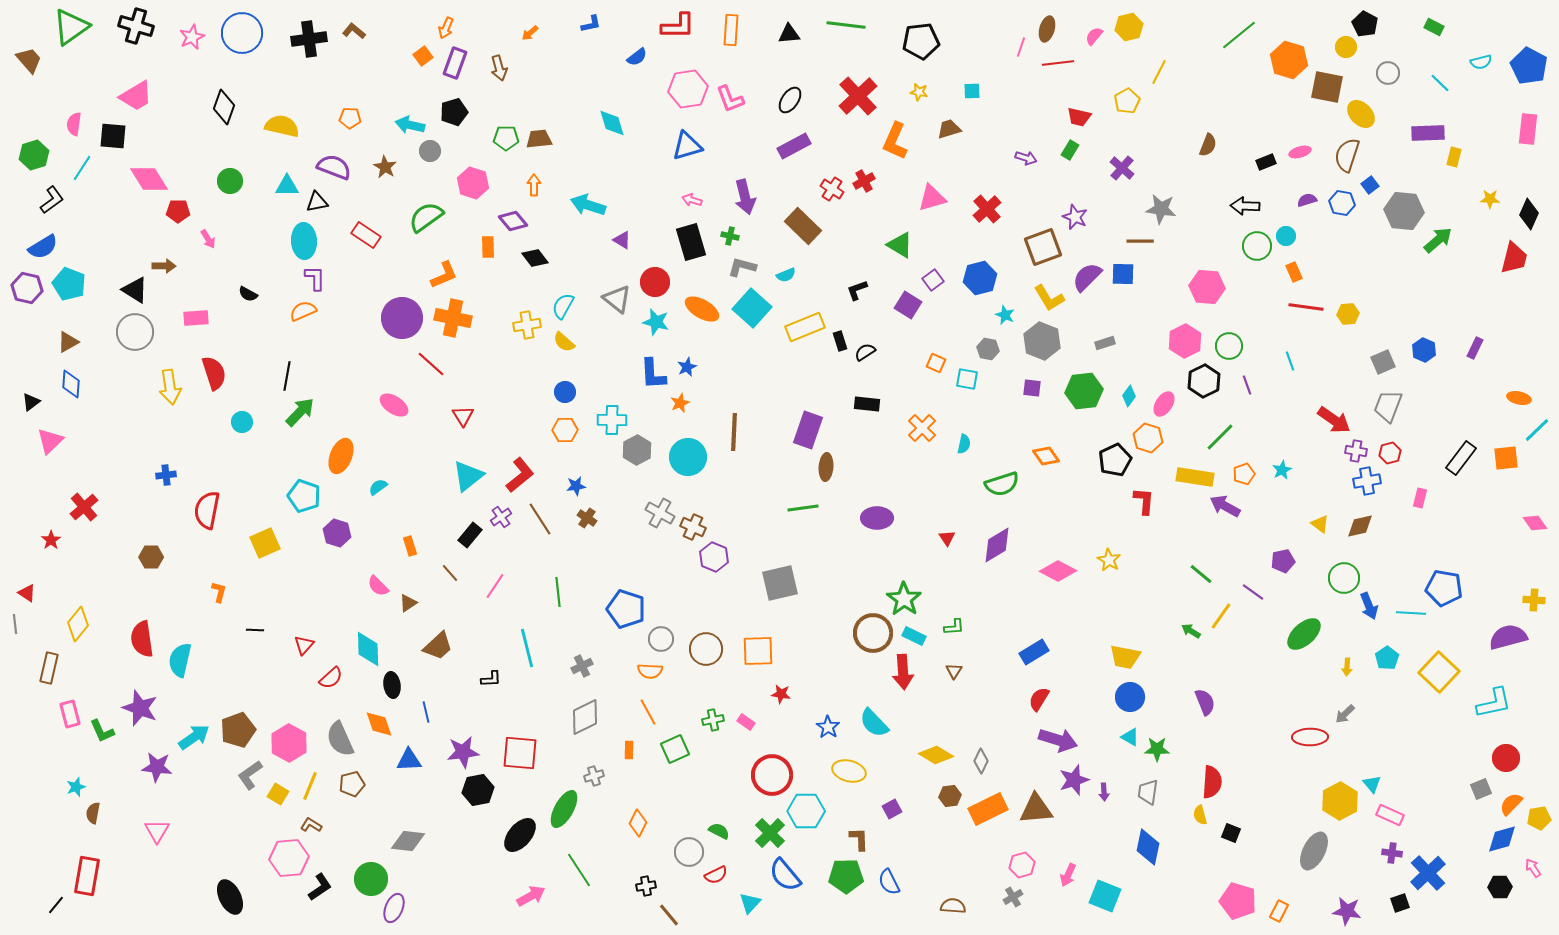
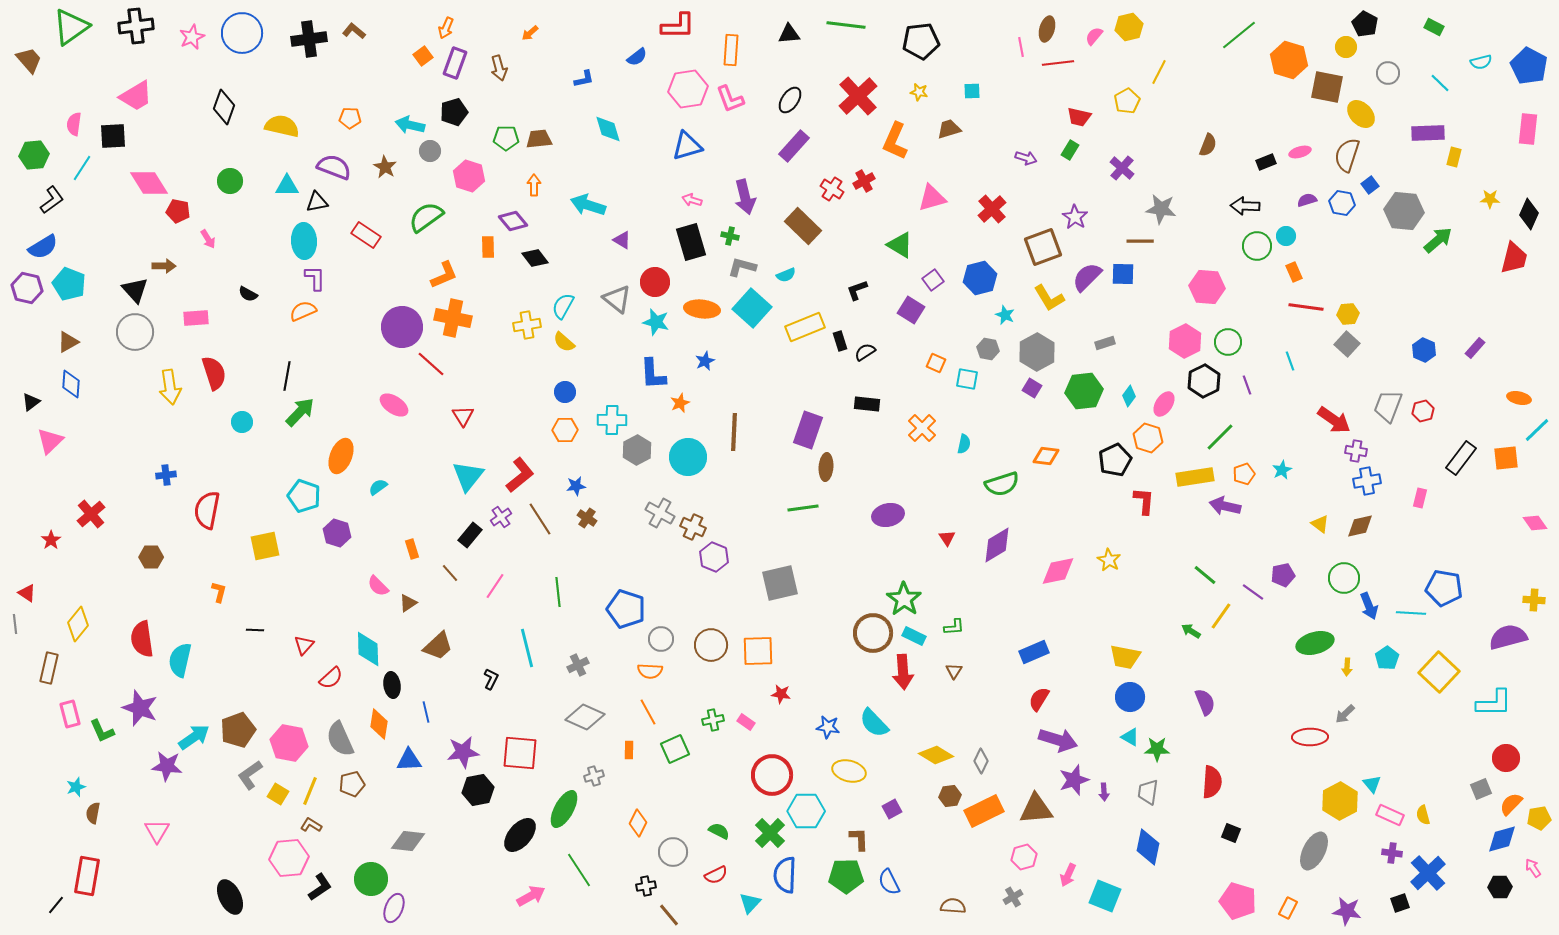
blue L-shape at (591, 24): moved 7 px left, 55 px down
black cross at (136, 26): rotated 24 degrees counterclockwise
orange rectangle at (731, 30): moved 20 px down
pink line at (1021, 47): rotated 30 degrees counterclockwise
cyan diamond at (612, 123): moved 4 px left, 6 px down
black square at (113, 136): rotated 8 degrees counterclockwise
purple rectangle at (794, 146): rotated 20 degrees counterclockwise
green hexagon at (34, 155): rotated 12 degrees clockwise
pink diamond at (149, 179): moved 4 px down
pink hexagon at (473, 183): moved 4 px left, 7 px up
red cross at (987, 209): moved 5 px right
red pentagon at (178, 211): rotated 10 degrees clockwise
purple star at (1075, 217): rotated 10 degrees clockwise
black triangle at (135, 290): rotated 16 degrees clockwise
purple square at (908, 305): moved 3 px right, 5 px down
orange ellipse at (702, 309): rotated 24 degrees counterclockwise
purple circle at (402, 318): moved 9 px down
gray hexagon at (1042, 341): moved 5 px left, 11 px down; rotated 9 degrees clockwise
green circle at (1229, 346): moved 1 px left, 4 px up
purple rectangle at (1475, 348): rotated 15 degrees clockwise
gray square at (1383, 362): moved 36 px left, 18 px up; rotated 25 degrees counterclockwise
blue star at (687, 367): moved 18 px right, 6 px up
purple square at (1032, 388): rotated 24 degrees clockwise
red hexagon at (1390, 453): moved 33 px right, 42 px up
orange diamond at (1046, 456): rotated 48 degrees counterclockwise
cyan triangle at (468, 476): rotated 12 degrees counterclockwise
yellow rectangle at (1195, 477): rotated 18 degrees counterclockwise
purple arrow at (1225, 506): rotated 16 degrees counterclockwise
red cross at (84, 507): moved 7 px right, 7 px down
purple ellipse at (877, 518): moved 11 px right, 3 px up; rotated 12 degrees counterclockwise
yellow square at (265, 543): moved 3 px down; rotated 12 degrees clockwise
orange rectangle at (410, 546): moved 2 px right, 3 px down
purple pentagon at (1283, 561): moved 14 px down
pink diamond at (1058, 571): rotated 39 degrees counterclockwise
green line at (1201, 574): moved 4 px right, 1 px down
green ellipse at (1304, 634): moved 11 px right, 9 px down; rotated 27 degrees clockwise
brown circle at (706, 649): moved 5 px right, 4 px up
blue rectangle at (1034, 652): rotated 8 degrees clockwise
gray cross at (582, 666): moved 4 px left, 1 px up
black L-shape at (491, 679): rotated 60 degrees counterclockwise
cyan L-shape at (1494, 703): rotated 12 degrees clockwise
gray diamond at (585, 717): rotated 51 degrees clockwise
orange diamond at (379, 724): rotated 28 degrees clockwise
blue star at (828, 727): rotated 25 degrees counterclockwise
pink hexagon at (289, 743): rotated 18 degrees counterclockwise
purple star at (157, 767): moved 10 px right, 1 px up
yellow line at (310, 786): moved 5 px down
orange rectangle at (988, 809): moved 4 px left, 2 px down
yellow semicircle at (1200, 815): moved 223 px right
gray circle at (689, 852): moved 16 px left
pink hexagon at (1022, 865): moved 2 px right, 8 px up
blue semicircle at (785, 875): rotated 42 degrees clockwise
orange rectangle at (1279, 911): moved 9 px right, 3 px up
